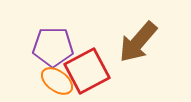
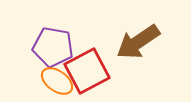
brown arrow: rotated 15 degrees clockwise
purple pentagon: rotated 9 degrees clockwise
